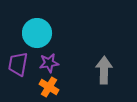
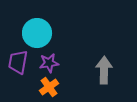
purple trapezoid: moved 2 px up
orange cross: rotated 24 degrees clockwise
